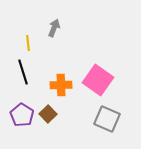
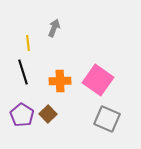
orange cross: moved 1 px left, 4 px up
